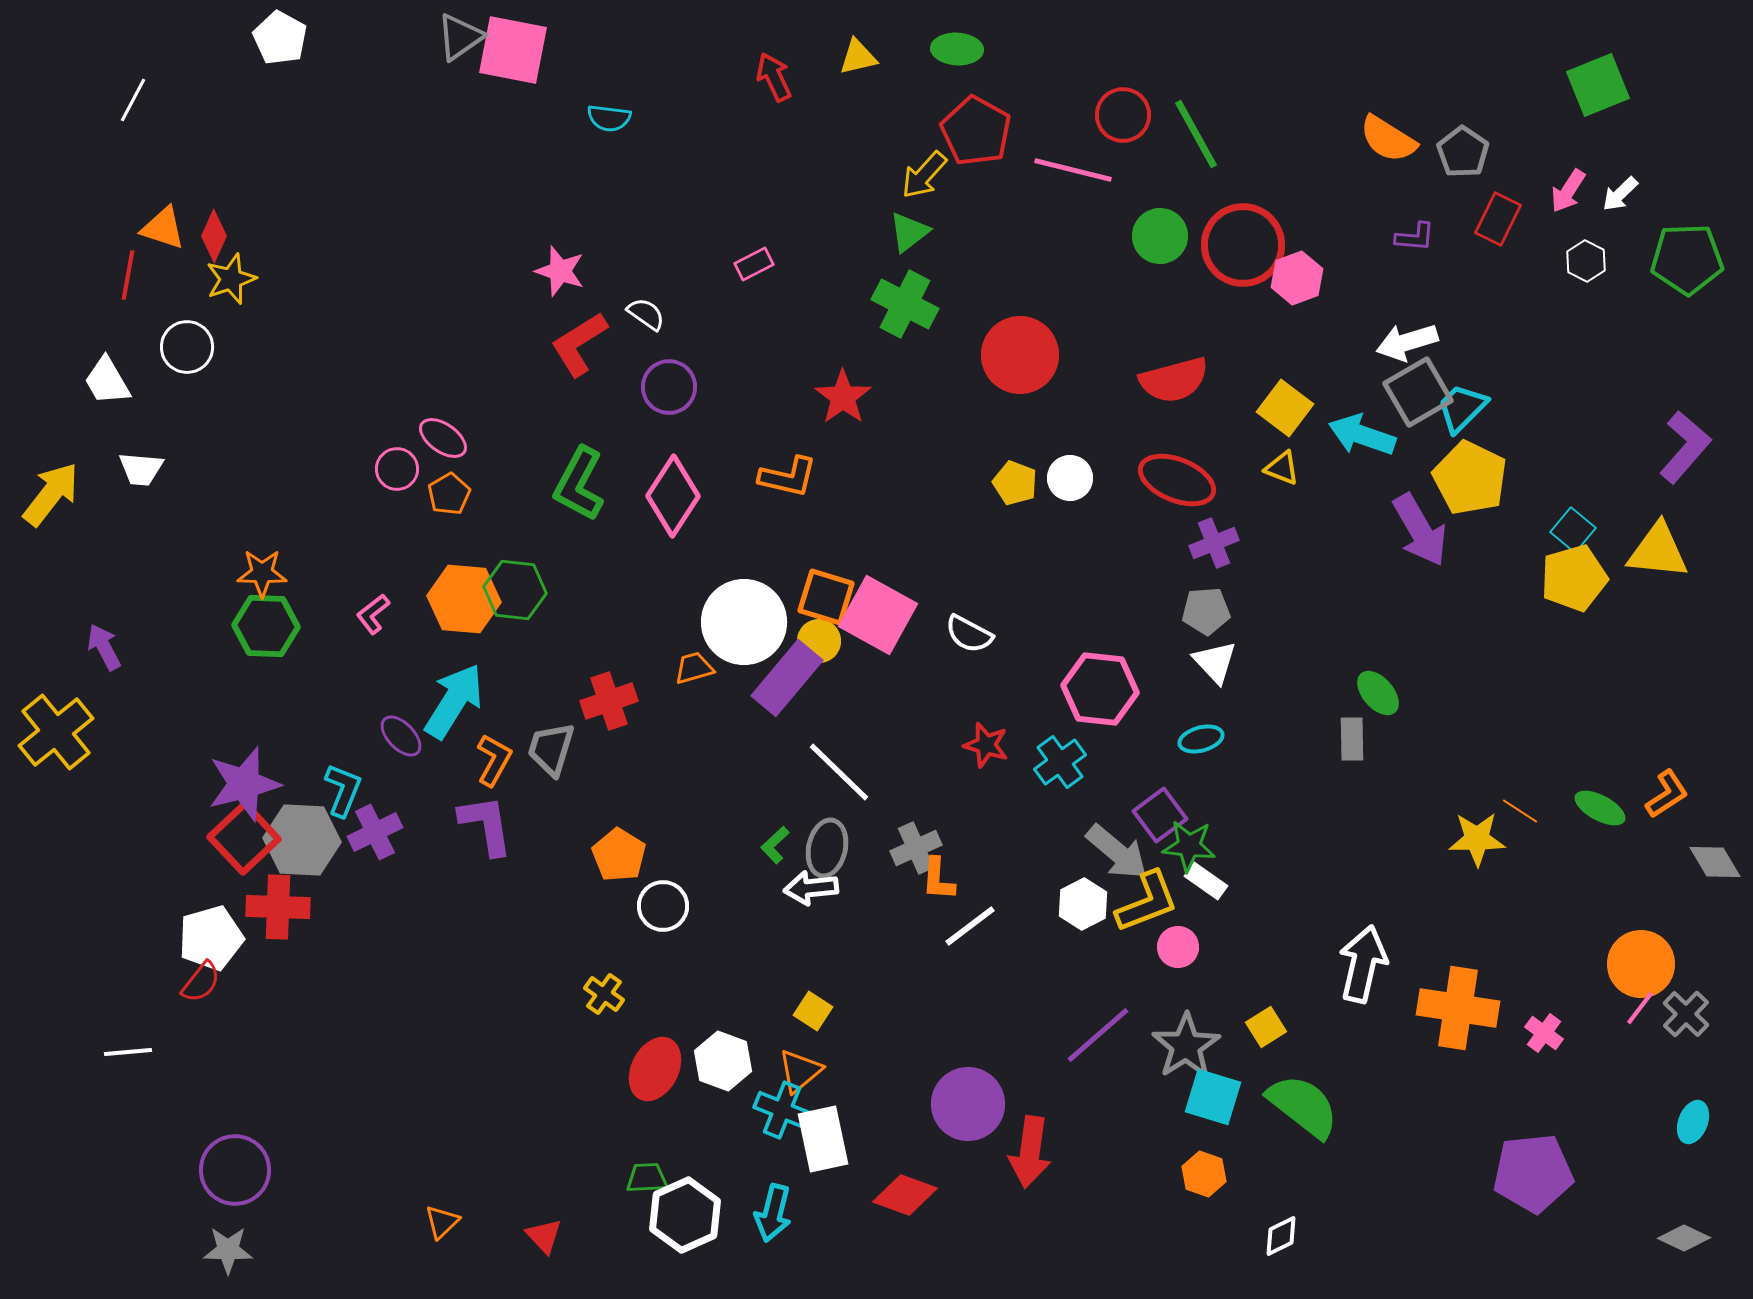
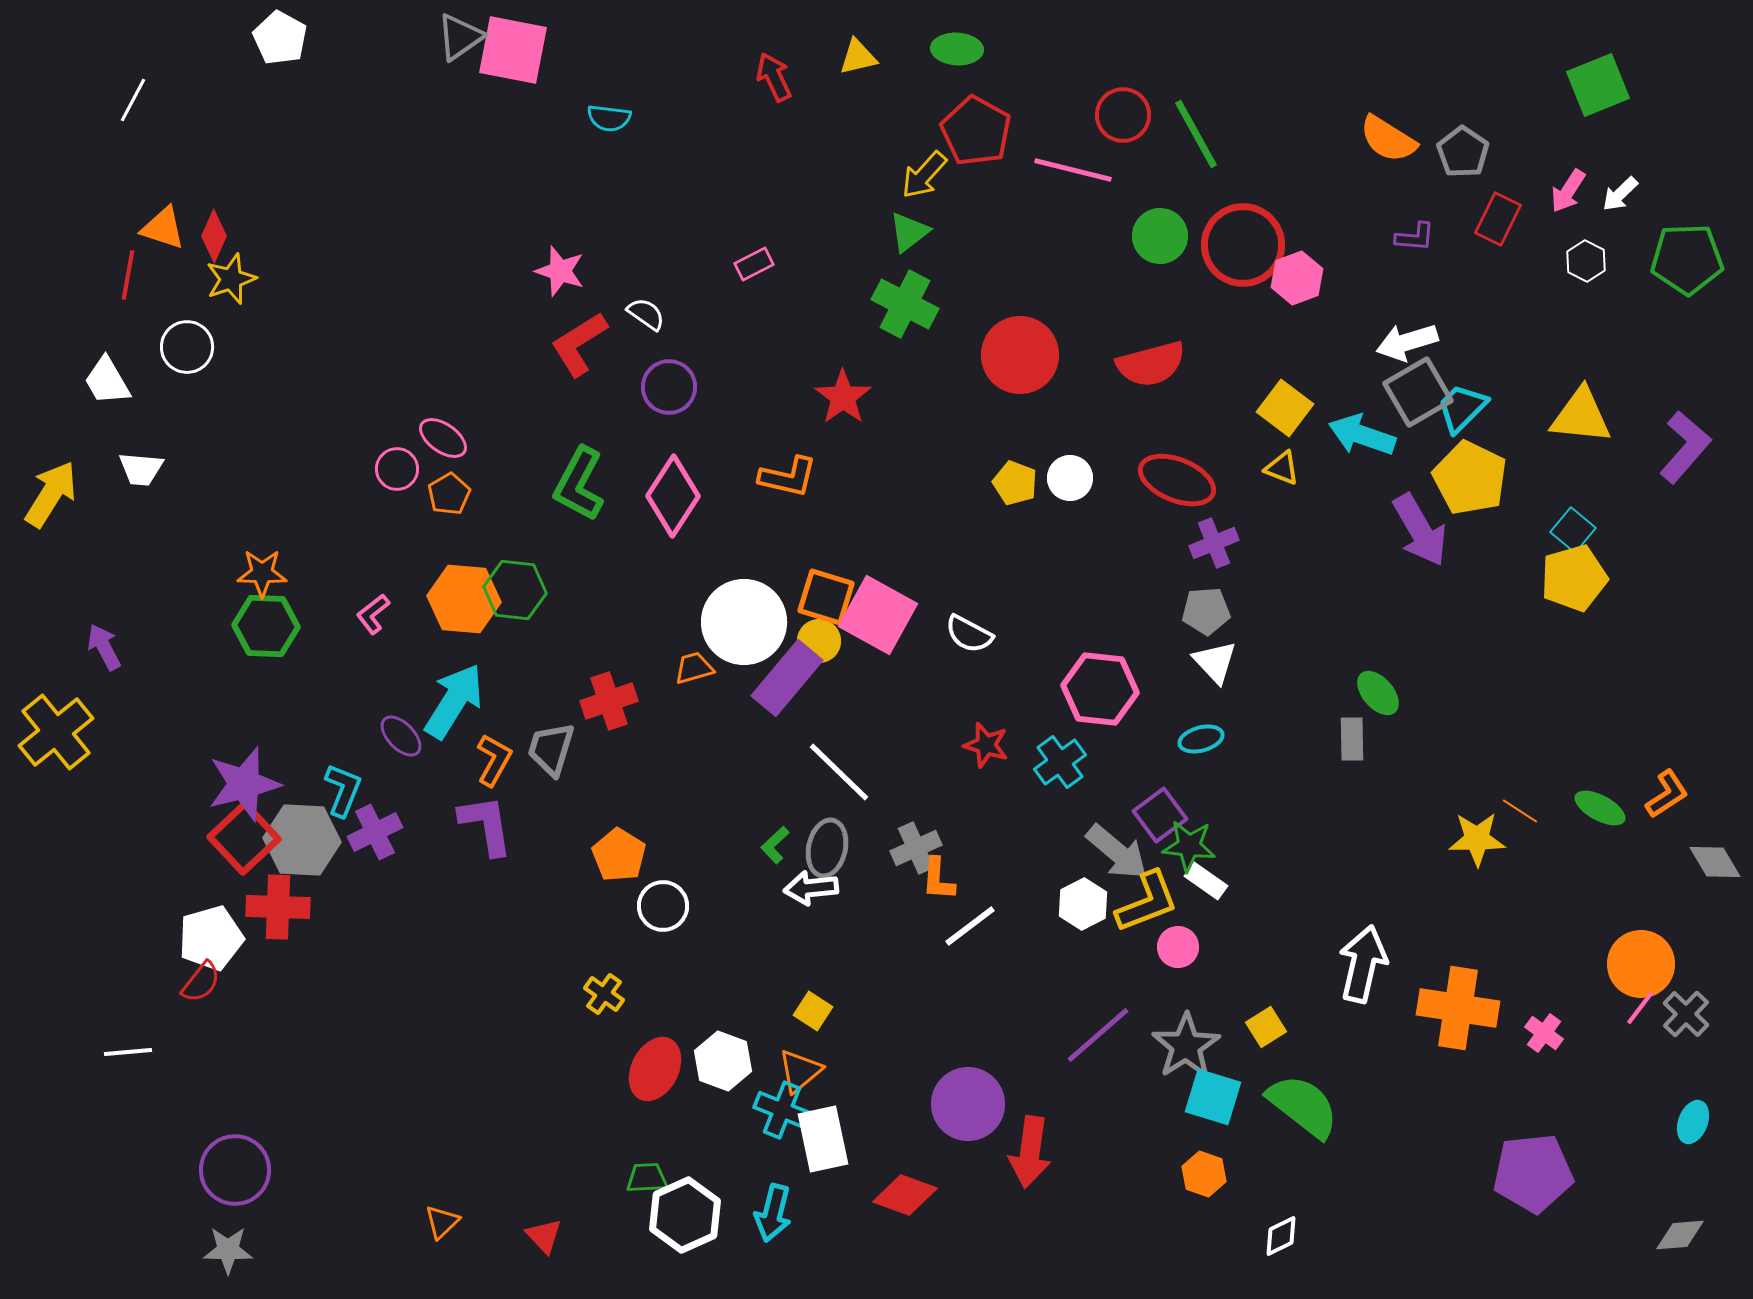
red semicircle at (1174, 380): moved 23 px left, 16 px up
yellow arrow at (51, 494): rotated 6 degrees counterclockwise
yellow triangle at (1658, 551): moved 77 px left, 135 px up
gray diamond at (1684, 1238): moved 4 px left, 3 px up; rotated 30 degrees counterclockwise
